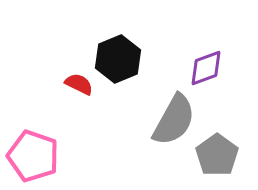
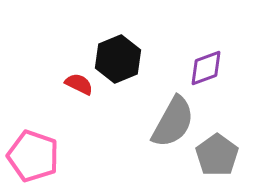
gray semicircle: moved 1 px left, 2 px down
